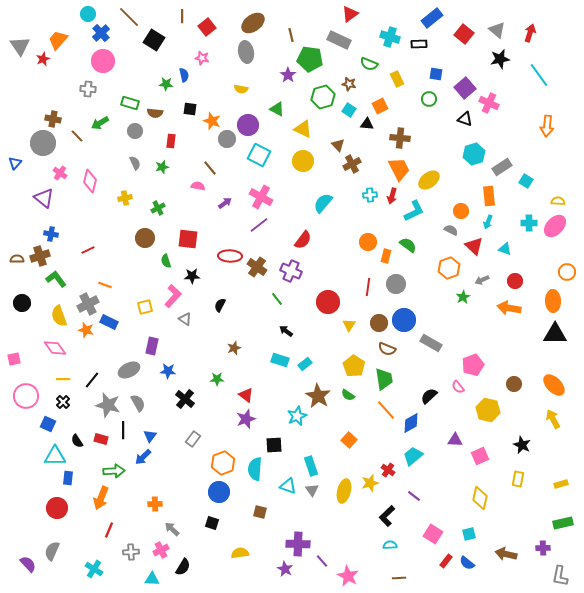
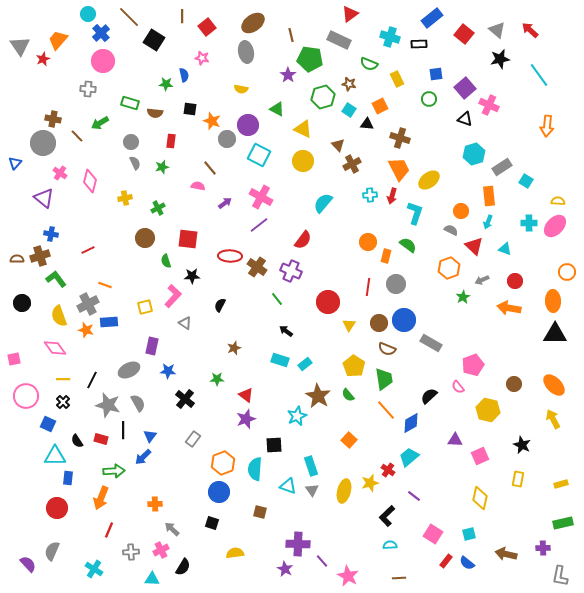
red arrow at (530, 33): moved 3 px up; rotated 66 degrees counterclockwise
blue square at (436, 74): rotated 16 degrees counterclockwise
pink cross at (489, 103): moved 2 px down
gray circle at (135, 131): moved 4 px left, 11 px down
brown cross at (400, 138): rotated 12 degrees clockwise
cyan L-shape at (414, 211): moved 1 px right, 2 px down; rotated 45 degrees counterclockwise
gray triangle at (185, 319): moved 4 px down
blue rectangle at (109, 322): rotated 30 degrees counterclockwise
black line at (92, 380): rotated 12 degrees counterclockwise
green semicircle at (348, 395): rotated 16 degrees clockwise
cyan trapezoid at (413, 456): moved 4 px left, 1 px down
yellow semicircle at (240, 553): moved 5 px left
